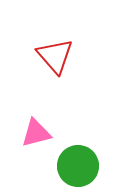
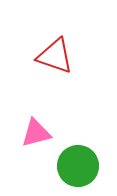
red triangle: rotated 30 degrees counterclockwise
